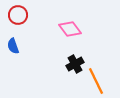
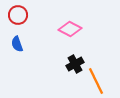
pink diamond: rotated 25 degrees counterclockwise
blue semicircle: moved 4 px right, 2 px up
